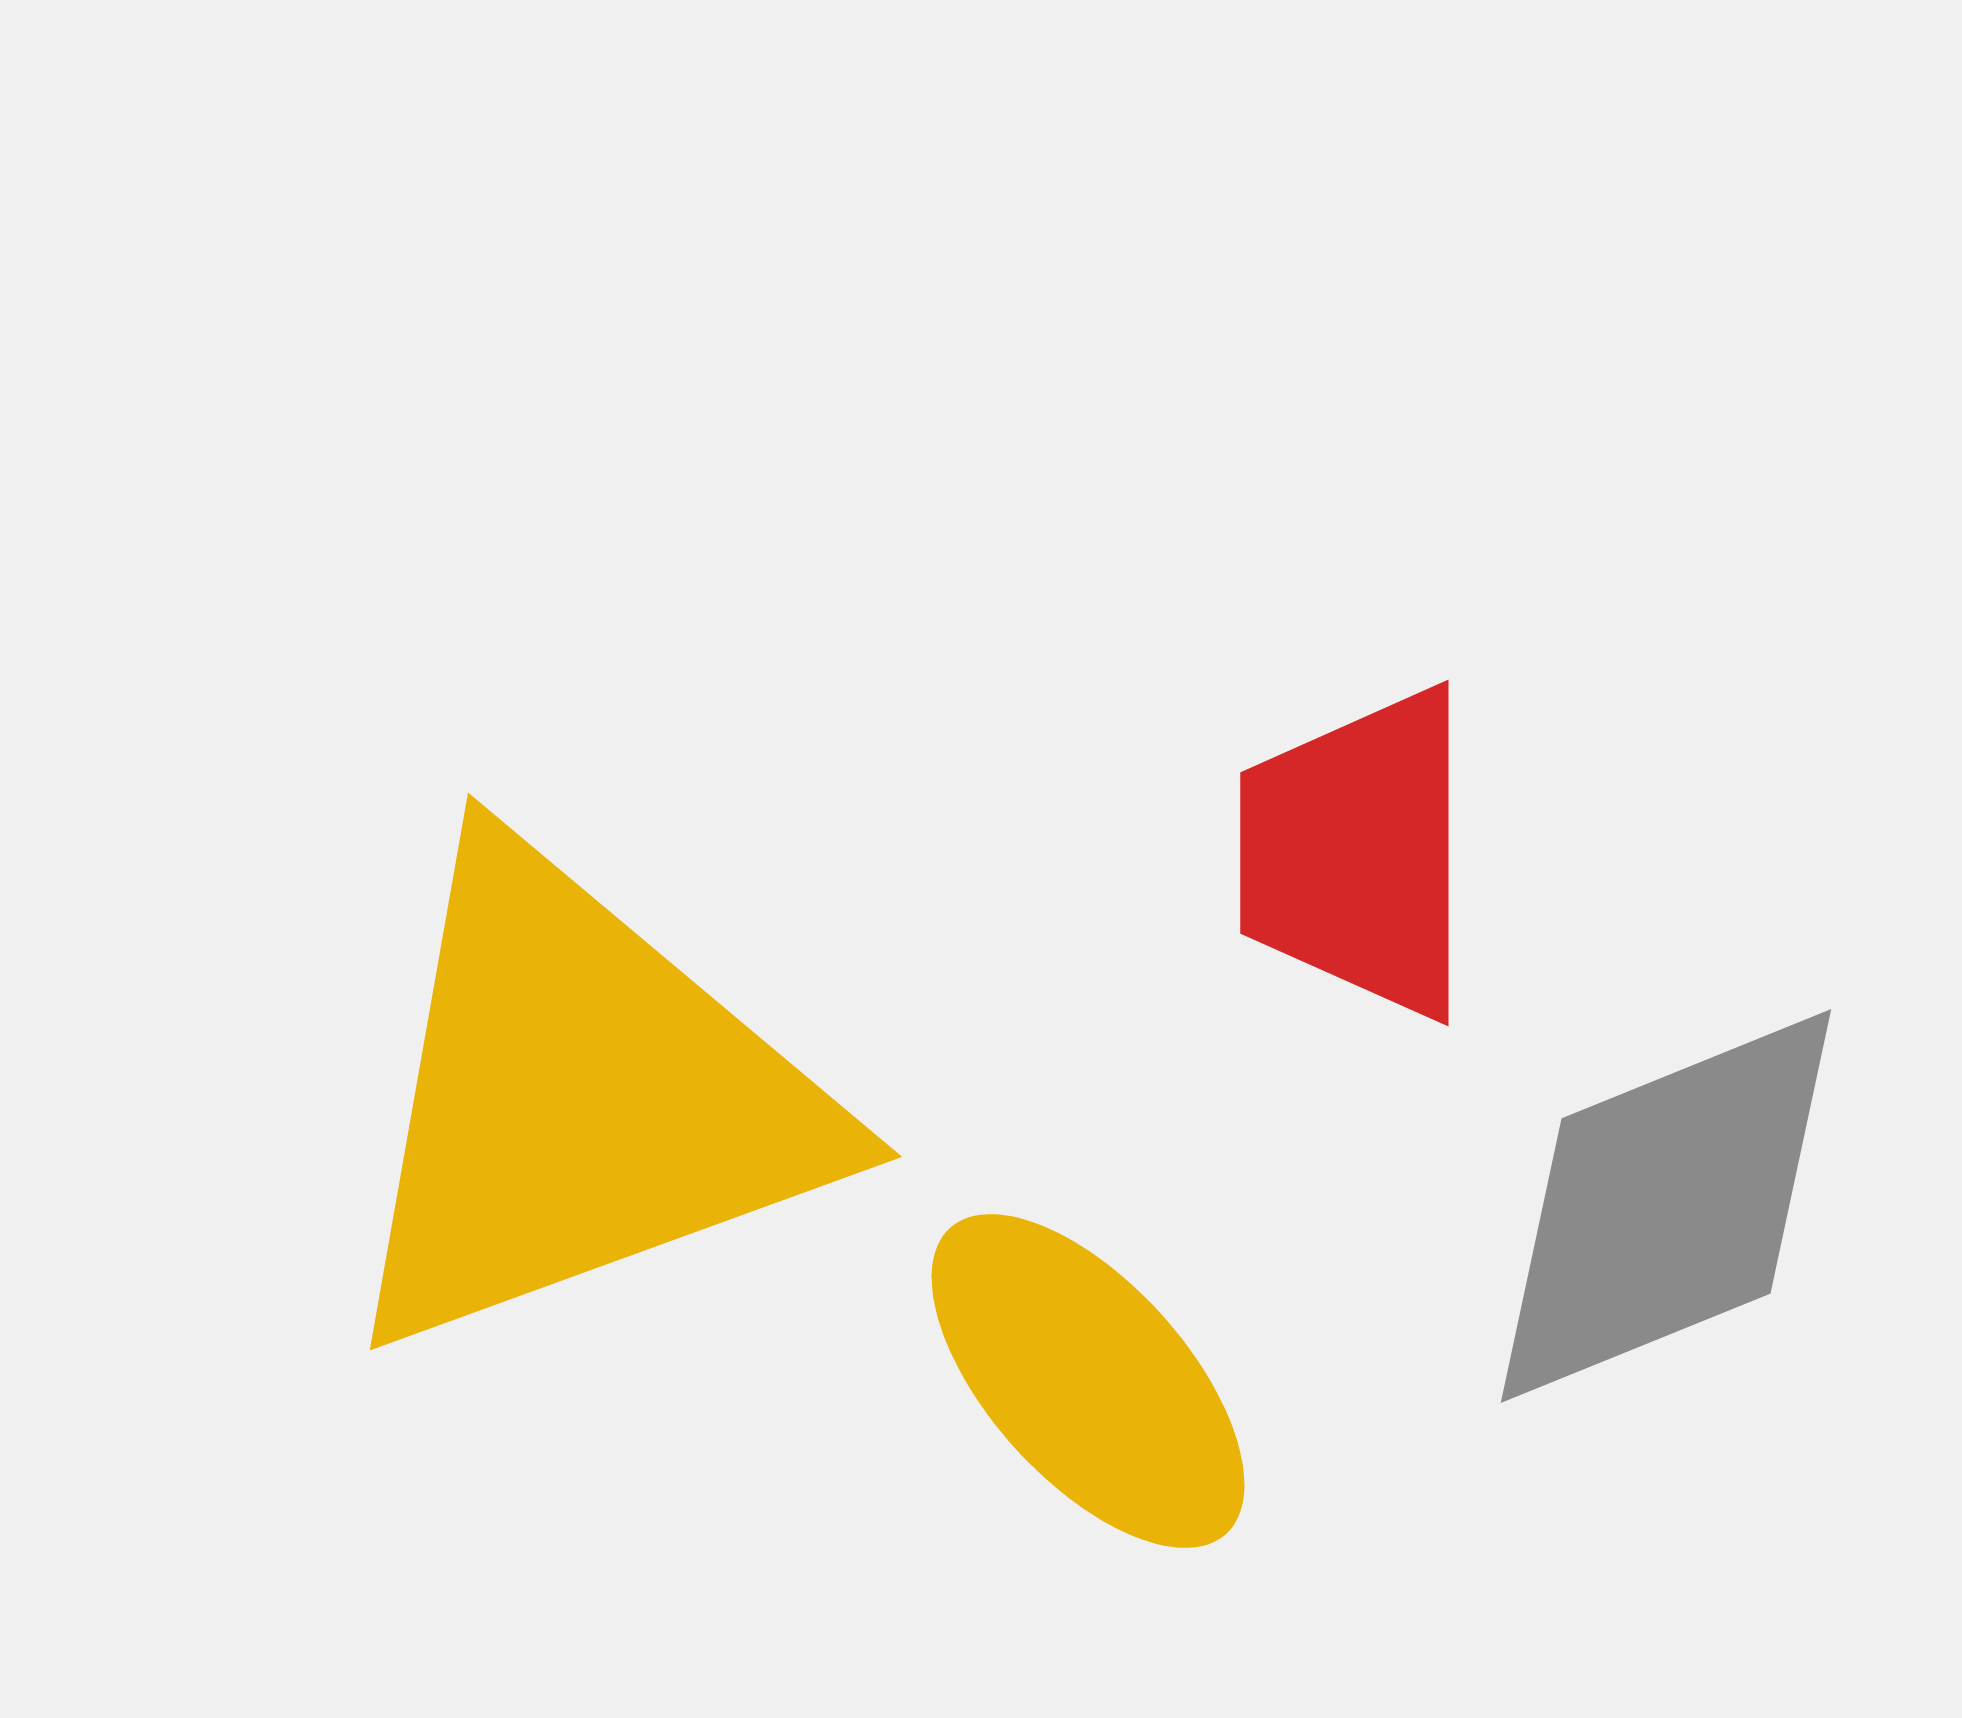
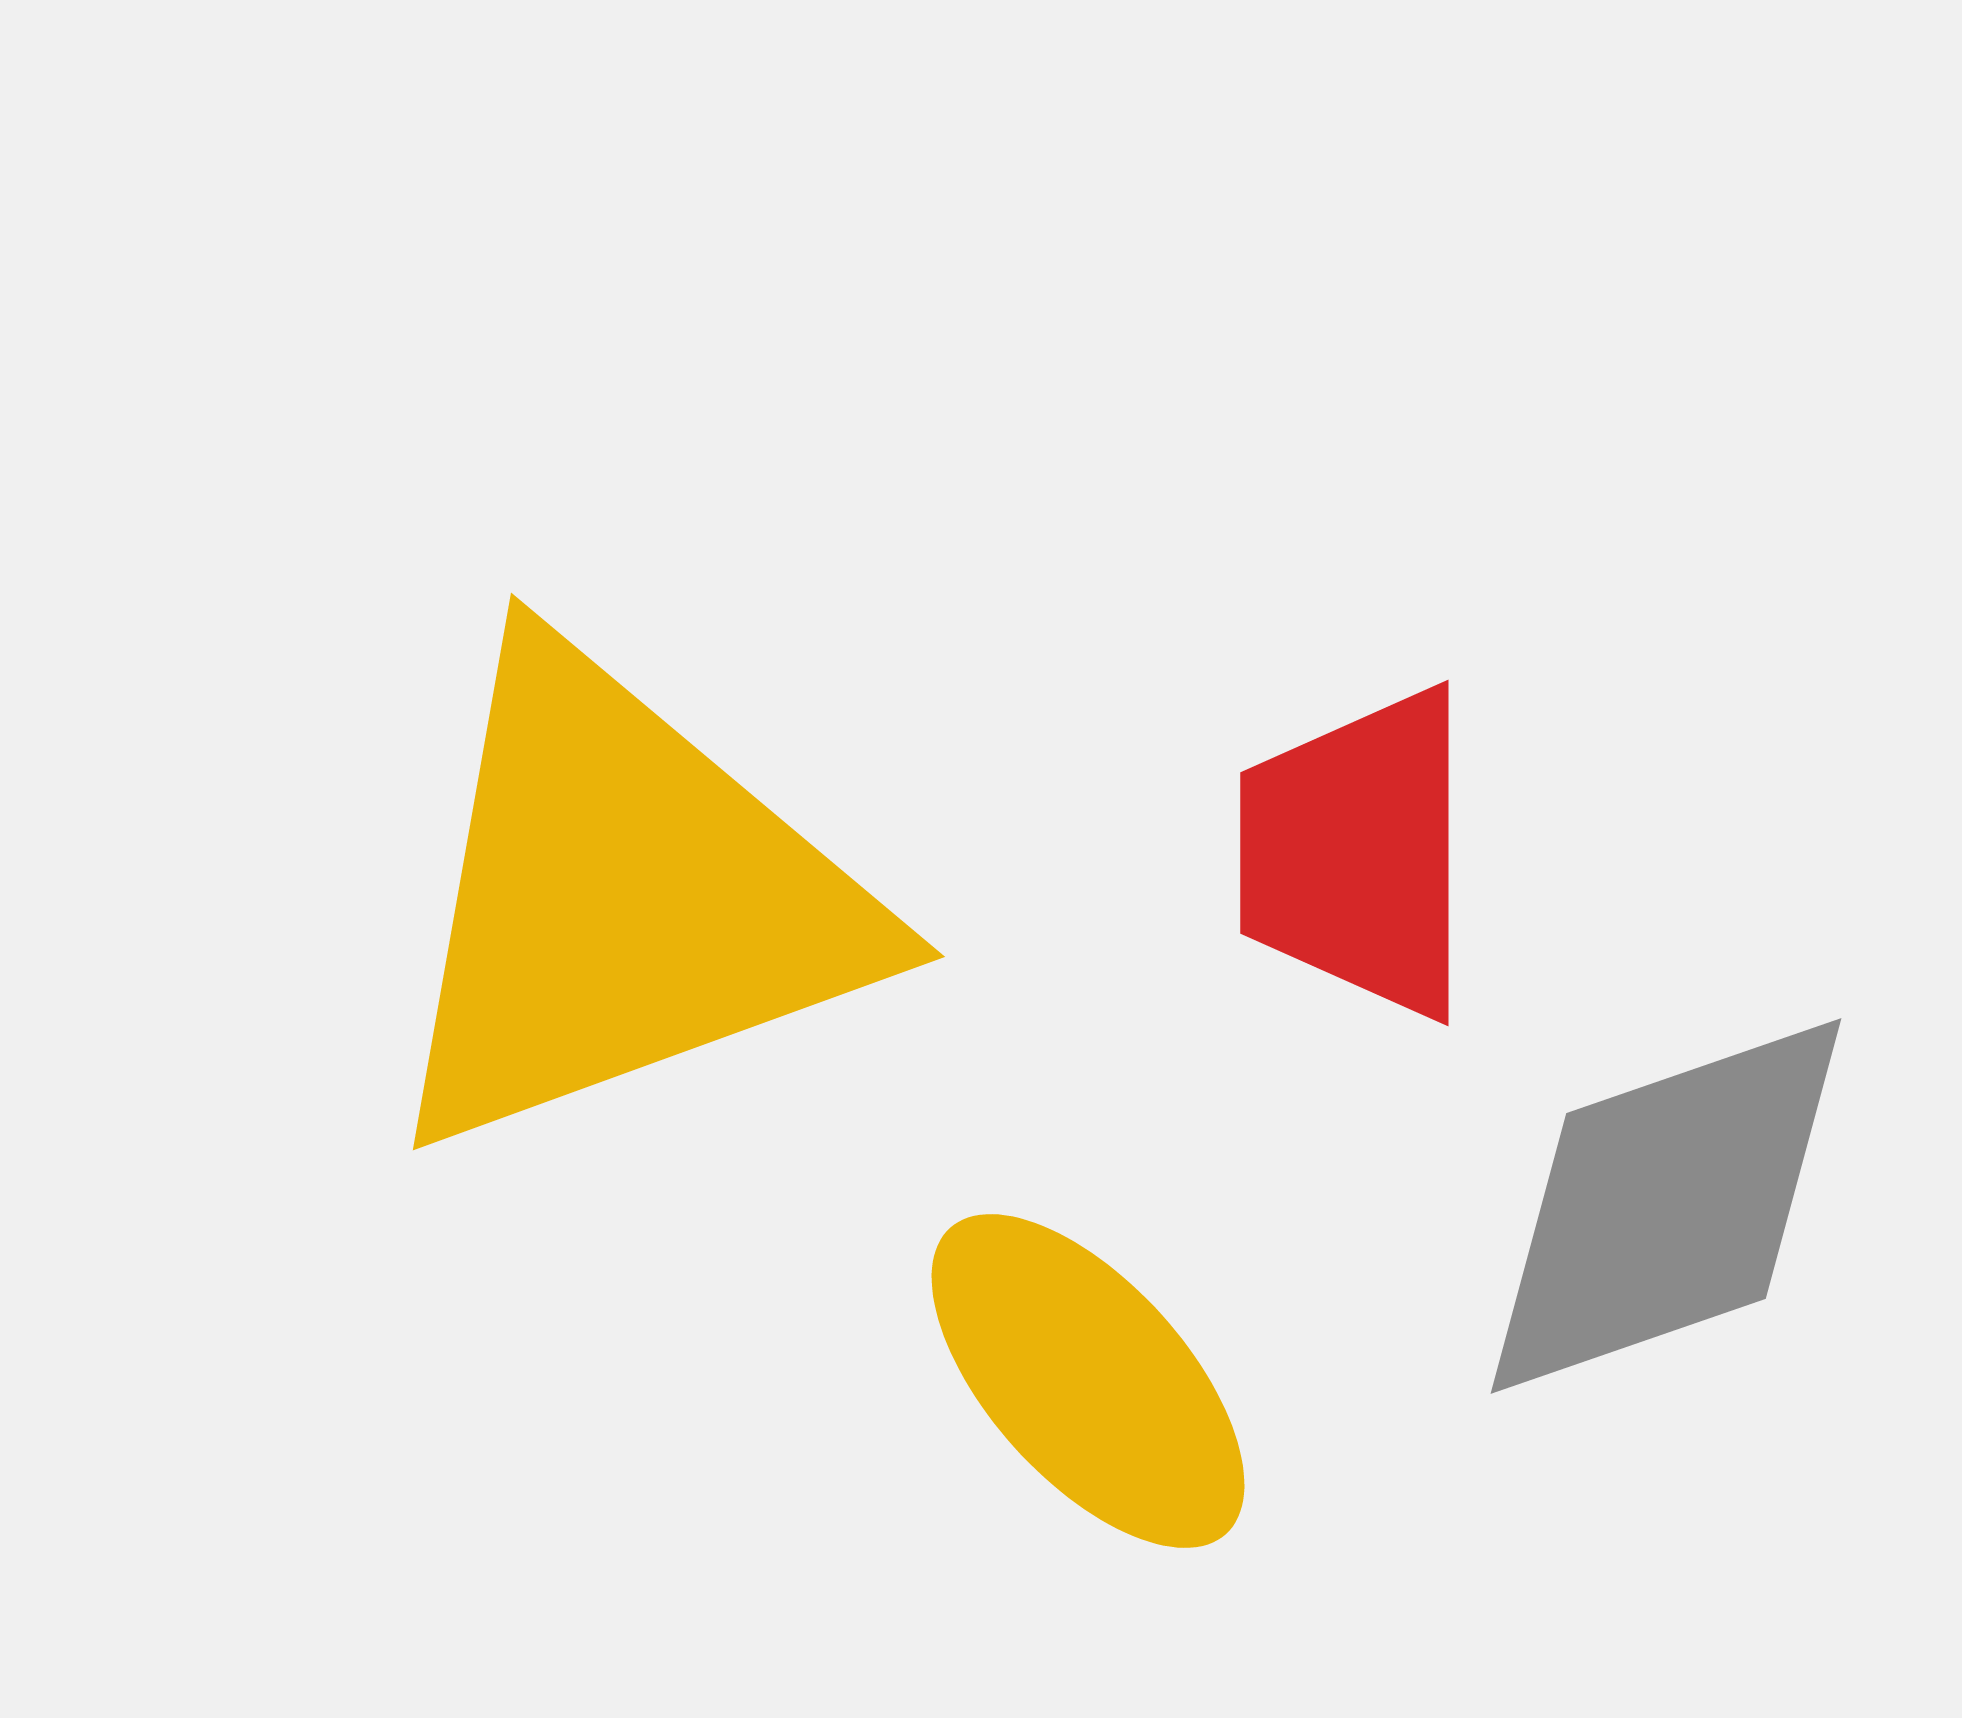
yellow triangle: moved 43 px right, 200 px up
gray diamond: rotated 3 degrees clockwise
